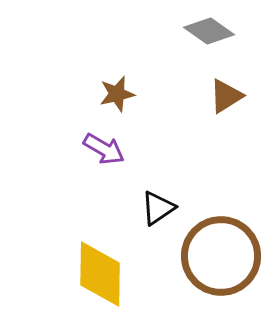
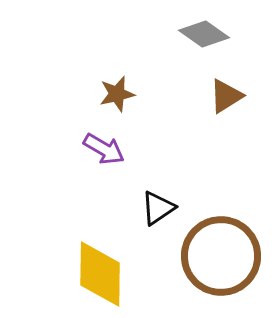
gray diamond: moved 5 px left, 3 px down
